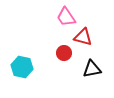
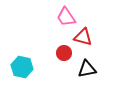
black triangle: moved 5 px left
